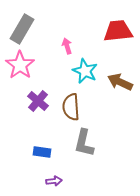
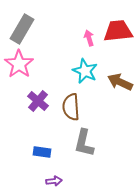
pink arrow: moved 22 px right, 8 px up
pink star: moved 1 px left, 1 px up
